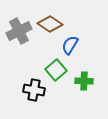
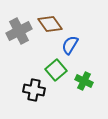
brown diamond: rotated 20 degrees clockwise
green cross: rotated 24 degrees clockwise
